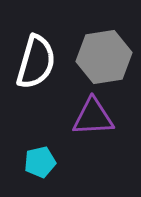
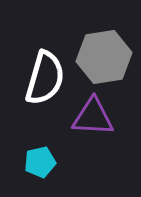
white semicircle: moved 9 px right, 16 px down
purple triangle: rotated 6 degrees clockwise
